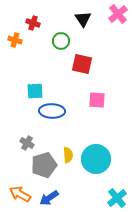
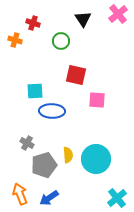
red square: moved 6 px left, 11 px down
orange arrow: rotated 40 degrees clockwise
